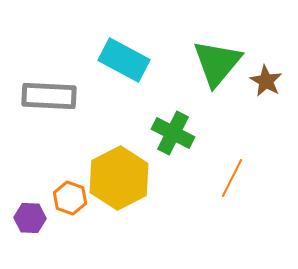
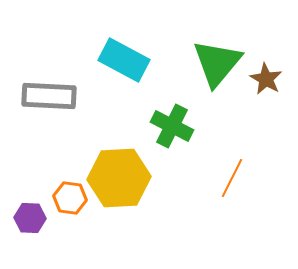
brown star: moved 2 px up
green cross: moved 1 px left, 7 px up
yellow hexagon: rotated 24 degrees clockwise
orange hexagon: rotated 12 degrees counterclockwise
